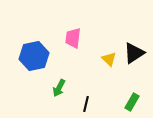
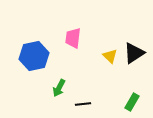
yellow triangle: moved 1 px right, 3 px up
black line: moved 3 px left; rotated 70 degrees clockwise
